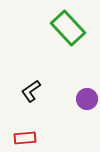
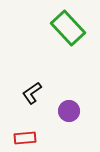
black L-shape: moved 1 px right, 2 px down
purple circle: moved 18 px left, 12 px down
